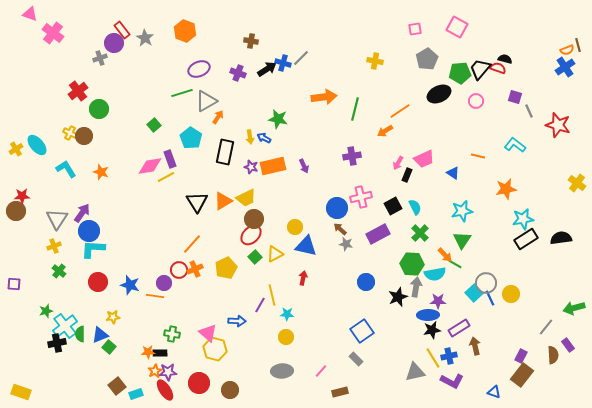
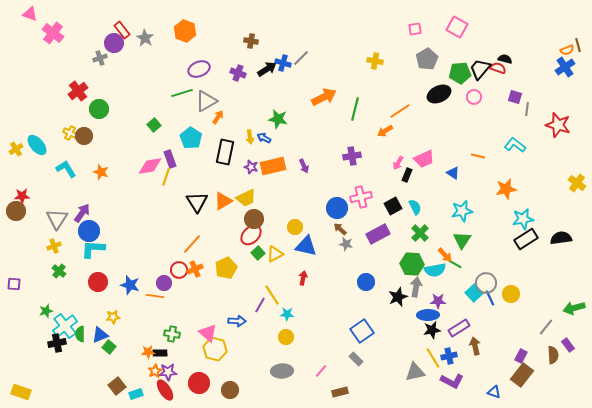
orange arrow at (324, 97): rotated 20 degrees counterclockwise
pink circle at (476, 101): moved 2 px left, 4 px up
gray line at (529, 111): moved 2 px left, 2 px up; rotated 32 degrees clockwise
yellow line at (166, 177): rotated 42 degrees counterclockwise
green square at (255, 257): moved 3 px right, 4 px up
cyan semicircle at (435, 274): moved 4 px up
yellow line at (272, 295): rotated 20 degrees counterclockwise
